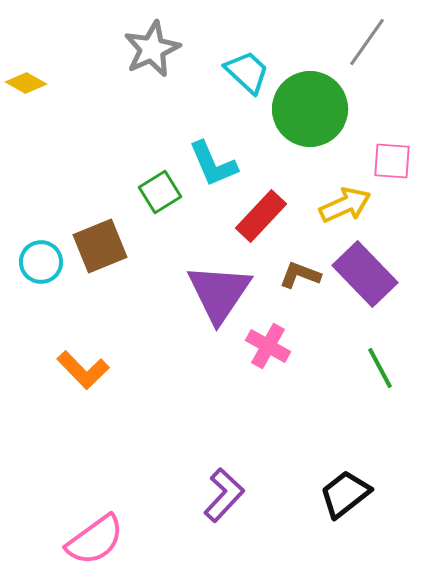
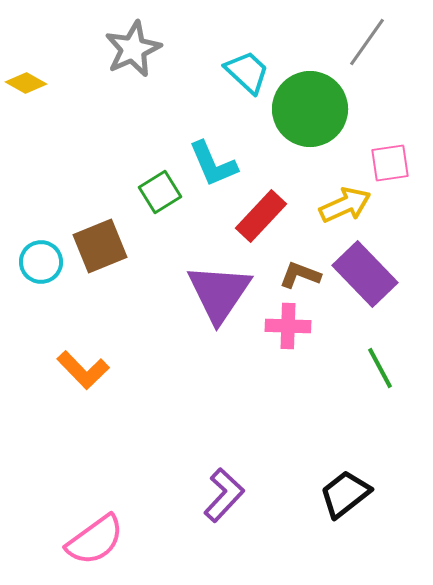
gray star: moved 19 px left
pink square: moved 2 px left, 2 px down; rotated 12 degrees counterclockwise
pink cross: moved 20 px right, 20 px up; rotated 27 degrees counterclockwise
